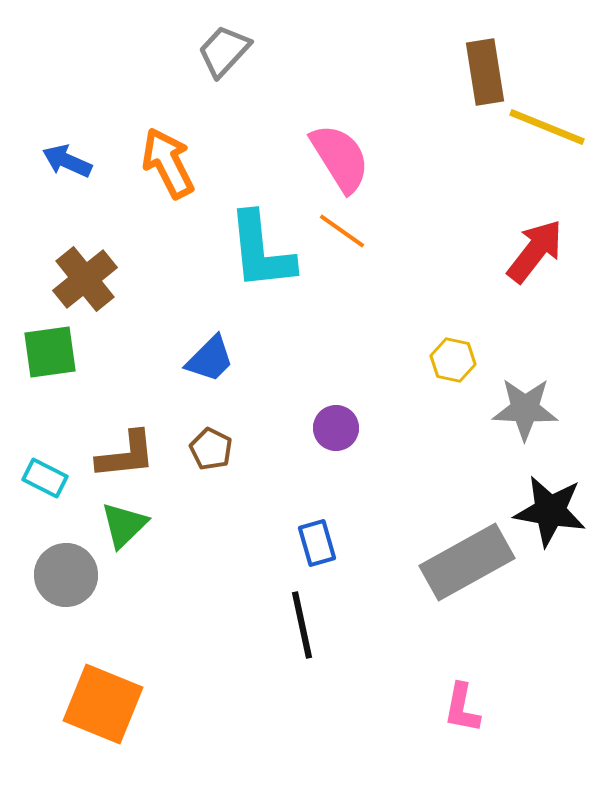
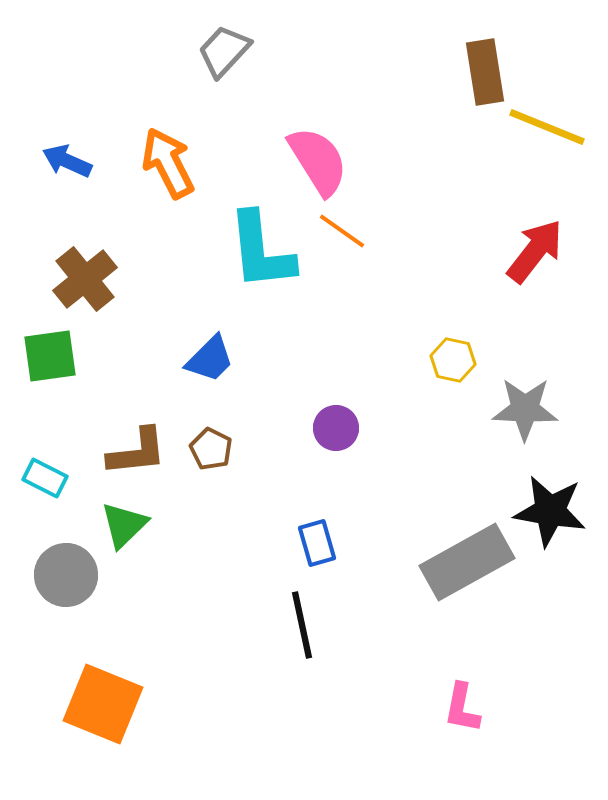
pink semicircle: moved 22 px left, 3 px down
green square: moved 4 px down
brown L-shape: moved 11 px right, 3 px up
